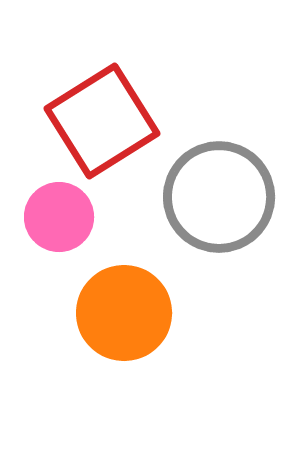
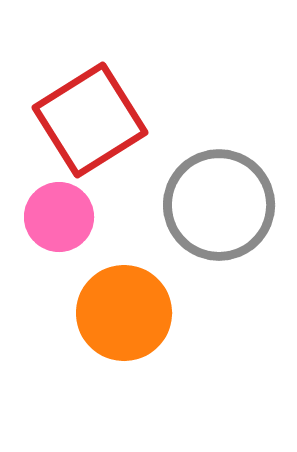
red square: moved 12 px left, 1 px up
gray circle: moved 8 px down
